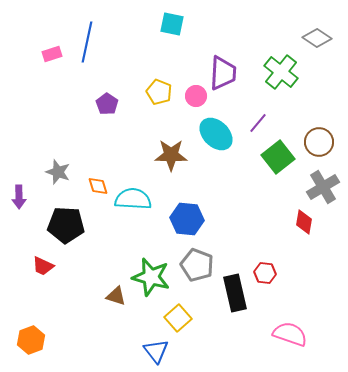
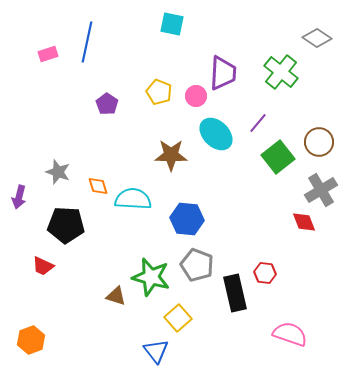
pink rectangle: moved 4 px left
gray cross: moved 2 px left, 3 px down
purple arrow: rotated 15 degrees clockwise
red diamond: rotated 30 degrees counterclockwise
